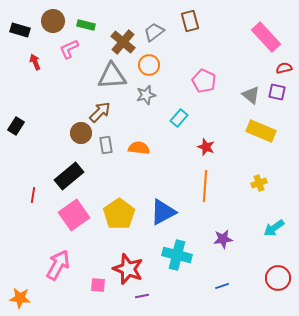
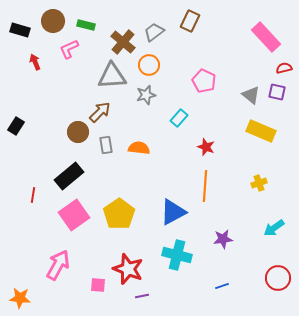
brown rectangle at (190, 21): rotated 40 degrees clockwise
brown circle at (81, 133): moved 3 px left, 1 px up
blue triangle at (163, 212): moved 10 px right
